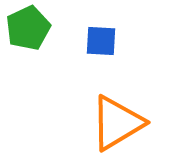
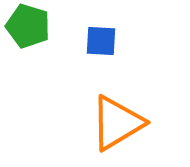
green pentagon: moved 2 px up; rotated 30 degrees counterclockwise
